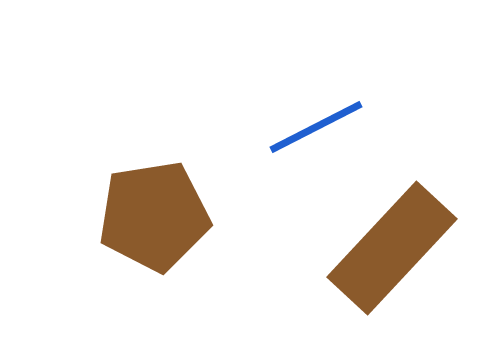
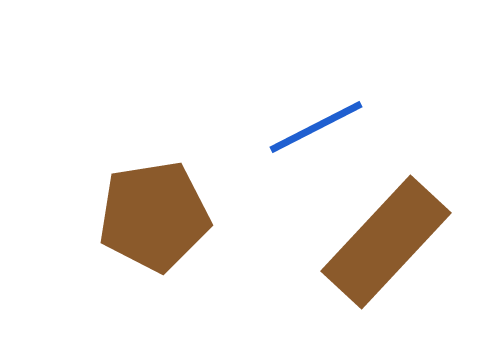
brown rectangle: moved 6 px left, 6 px up
